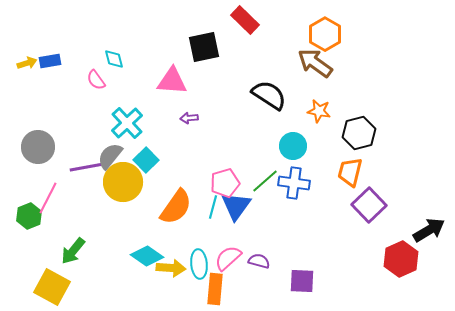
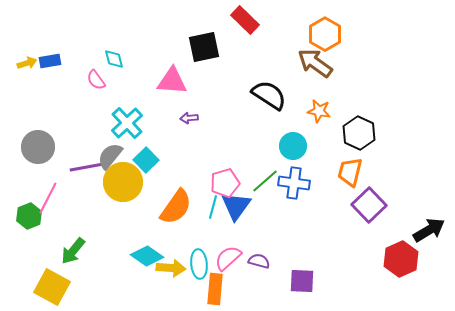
black hexagon at (359, 133): rotated 20 degrees counterclockwise
